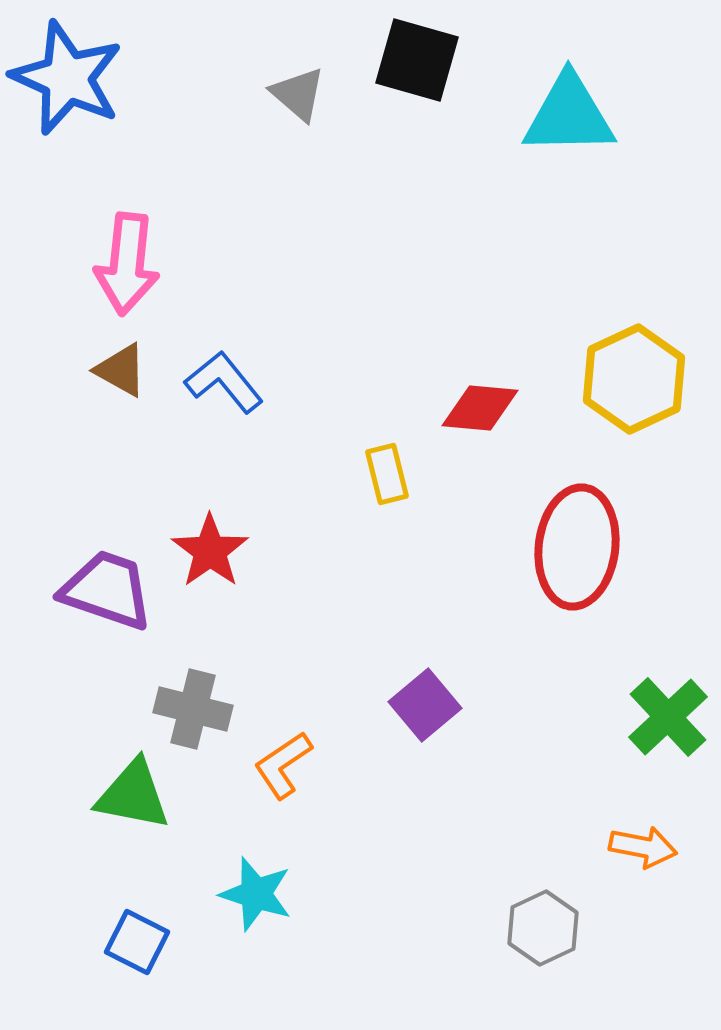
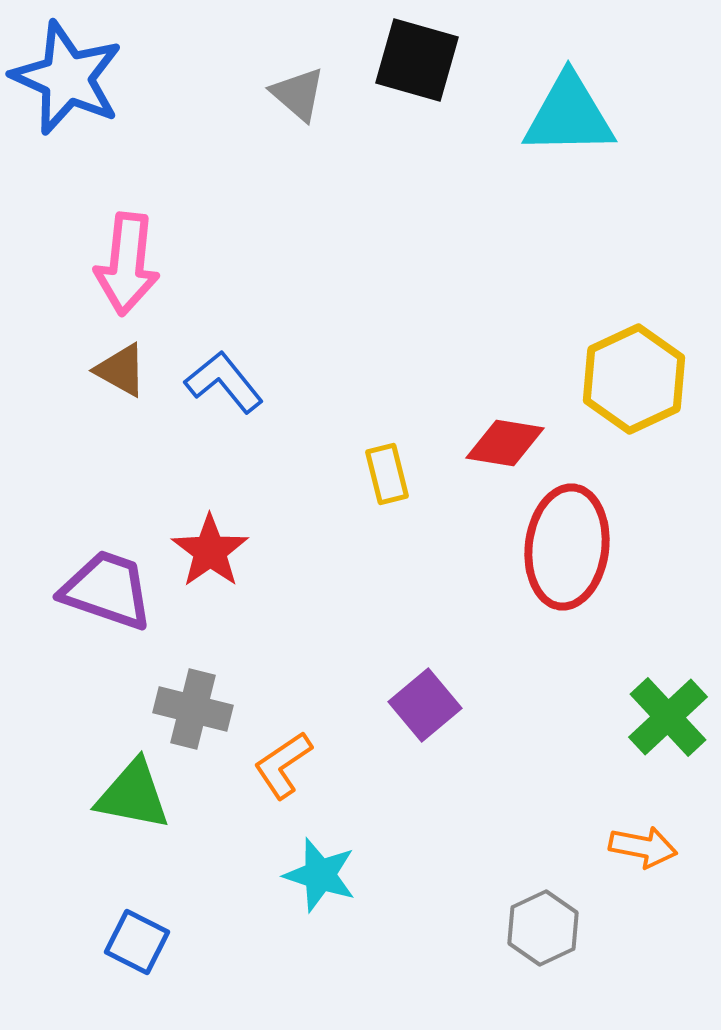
red diamond: moved 25 px right, 35 px down; rotated 4 degrees clockwise
red ellipse: moved 10 px left
cyan star: moved 64 px right, 19 px up
